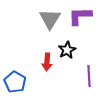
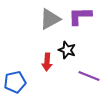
gray triangle: rotated 30 degrees clockwise
black star: rotated 24 degrees counterclockwise
purple line: rotated 65 degrees counterclockwise
blue pentagon: rotated 30 degrees clockwise
